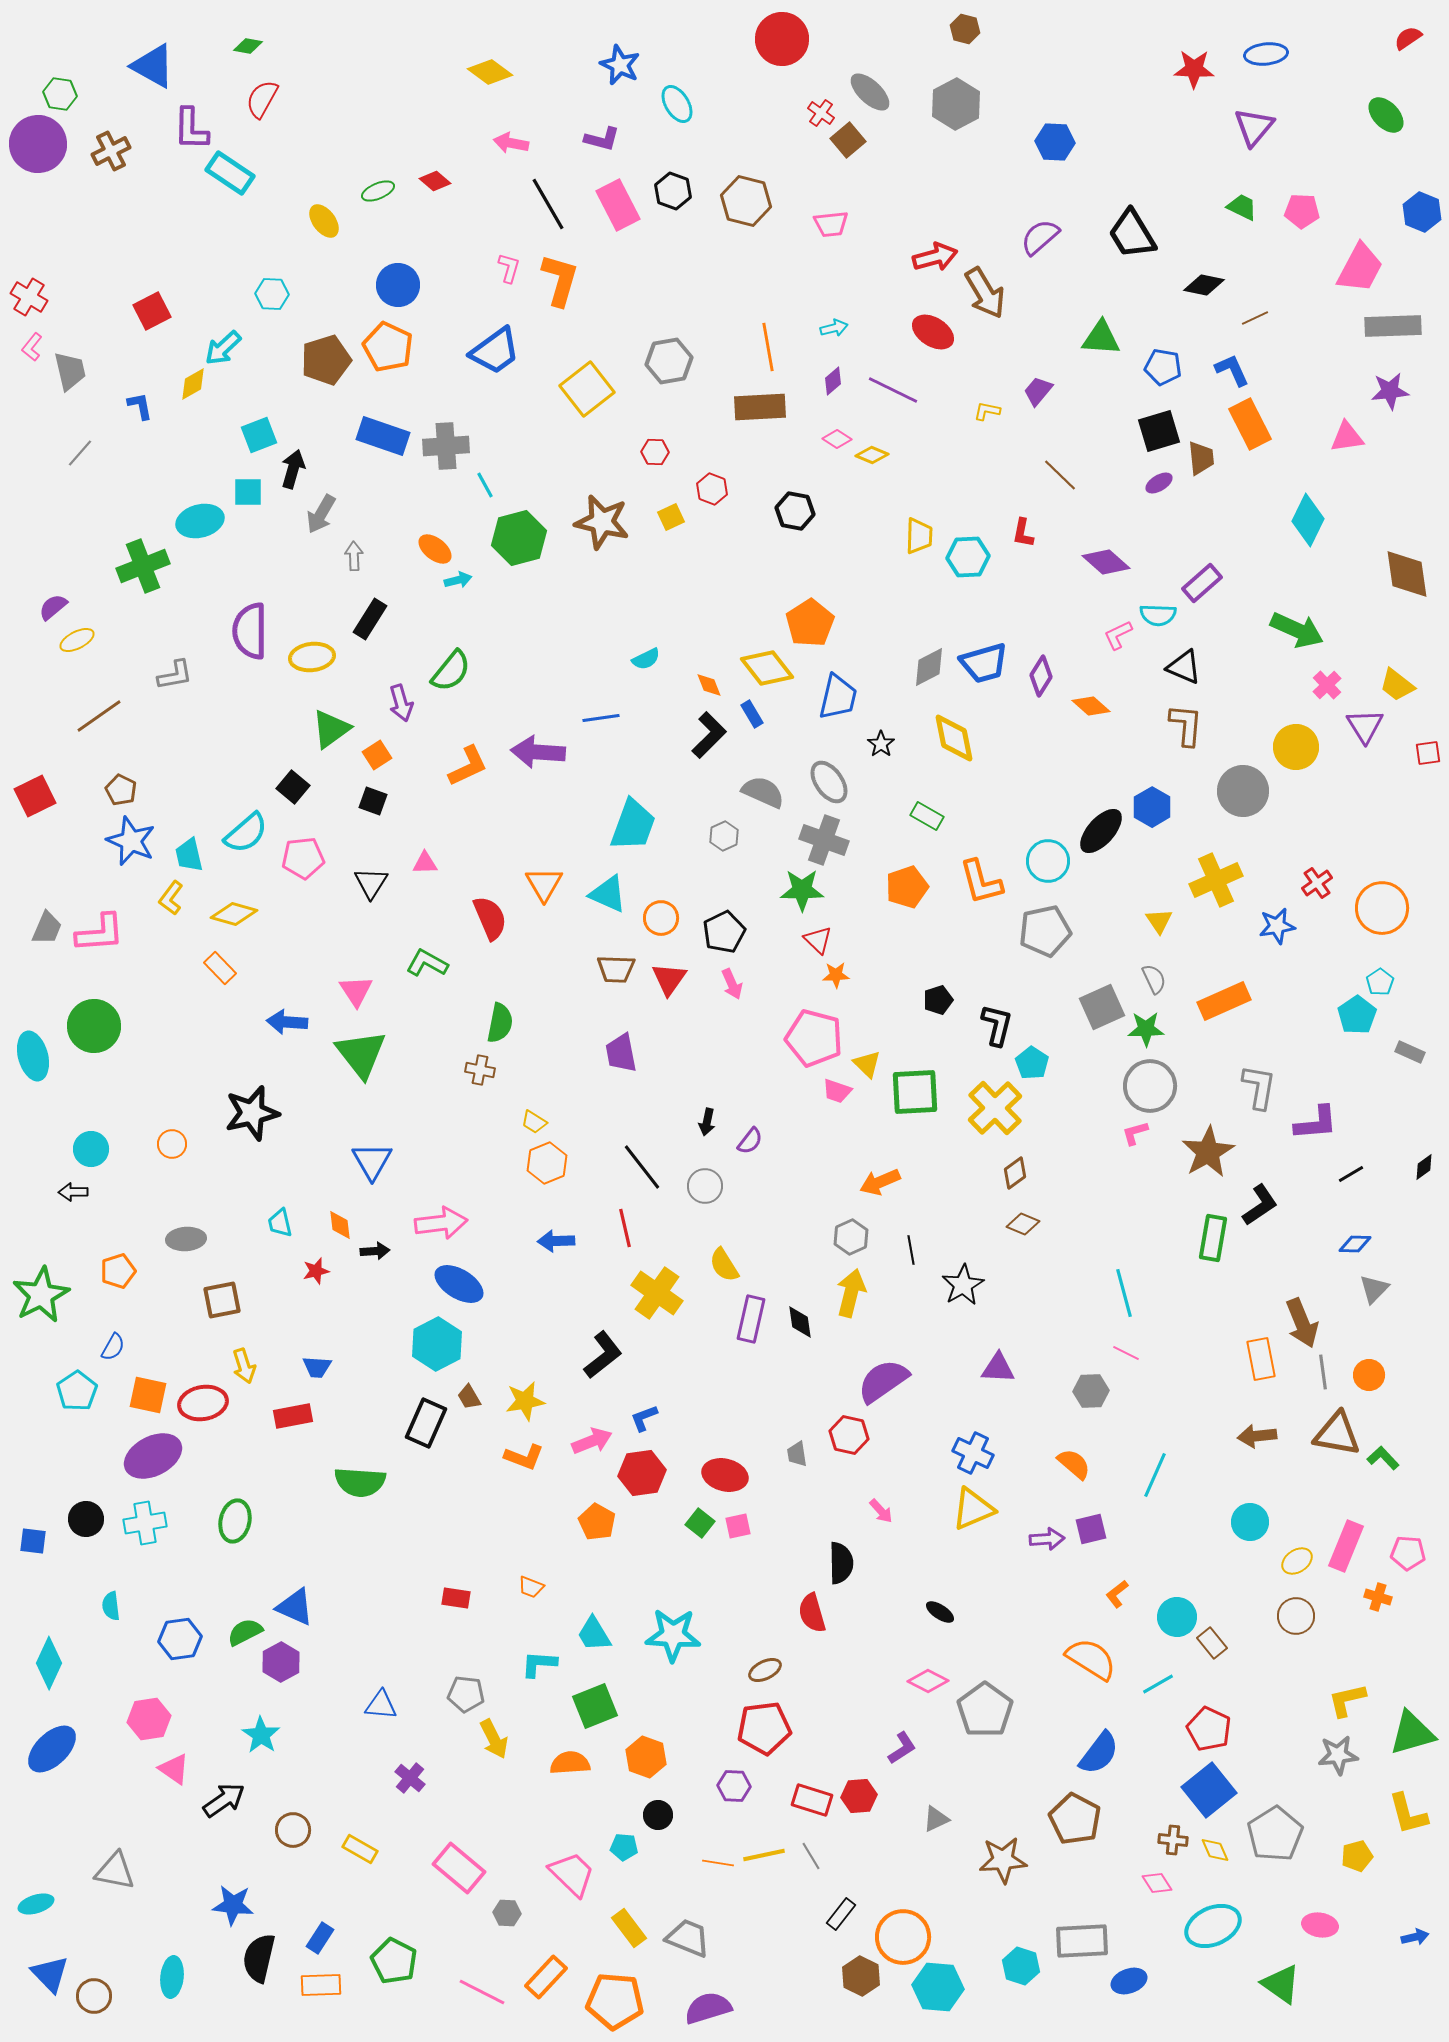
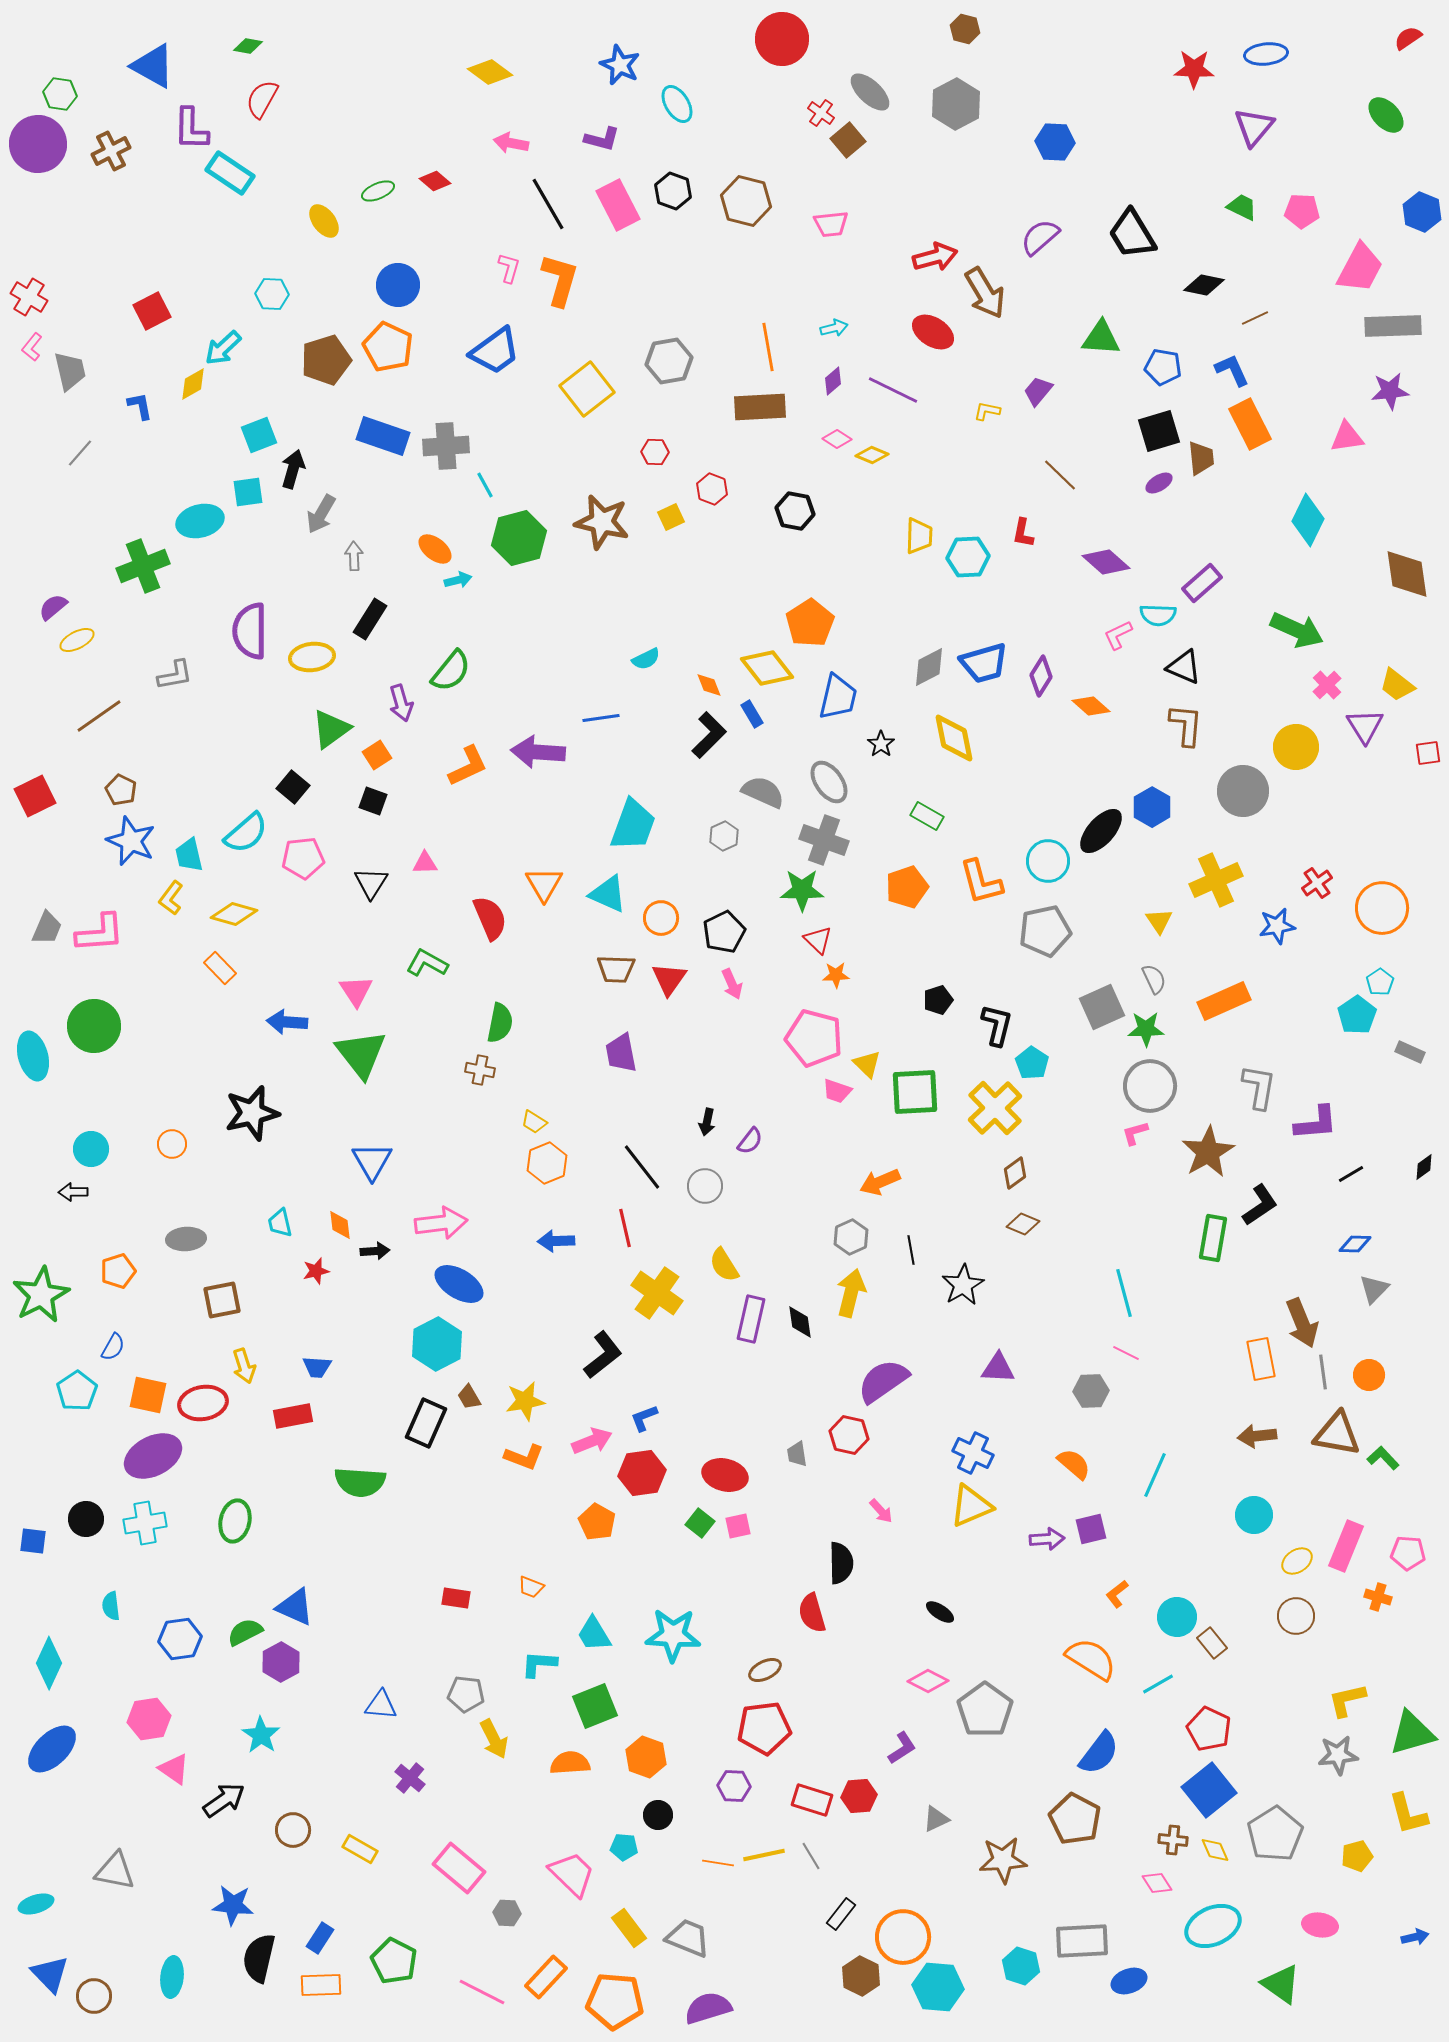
cyan square at (248, 492): rotated 8 degrees counterclockwise
yellow triangle at (973, 1509): moved 2 px left, 3 px up
cyan circle at (1250, 1522): moved 4 px right, 7 px up
